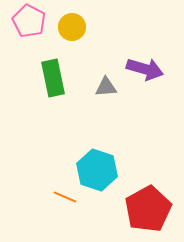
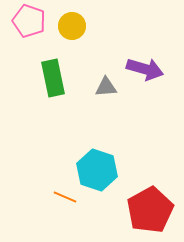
pink pentagon: rotated 8 degrees counterclockwise
yellow circle: moved 1 px up
red pentagon: moved 2 px right, 1 px down
